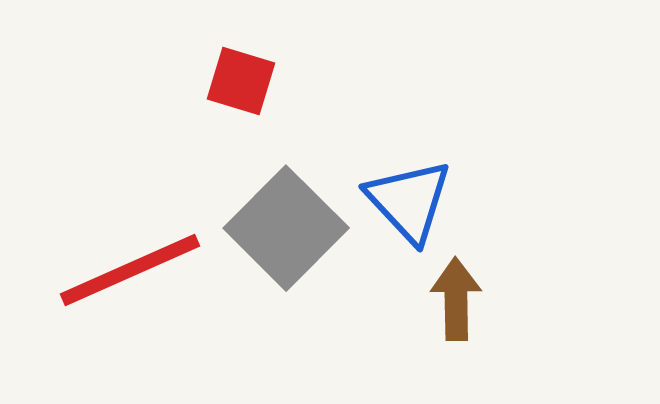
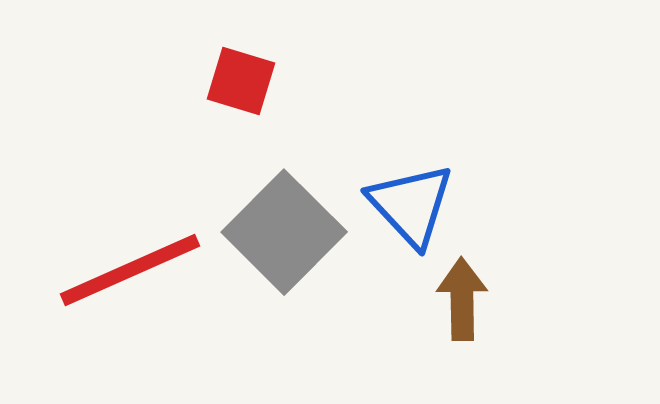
blue triangle: moved 2 px right, 4 px down
gray square: moved 2 px left, 4 px down
brown arrow: moved 6 px right
